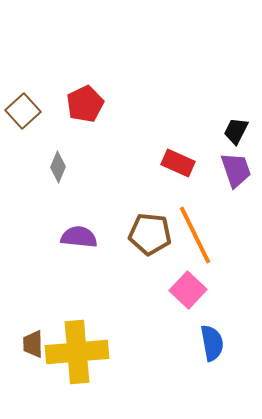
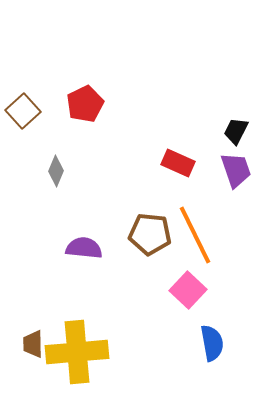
gray diamond: moved 2 px left, 4 px down
purple semicircle: moved 5 px right, 11 px down
